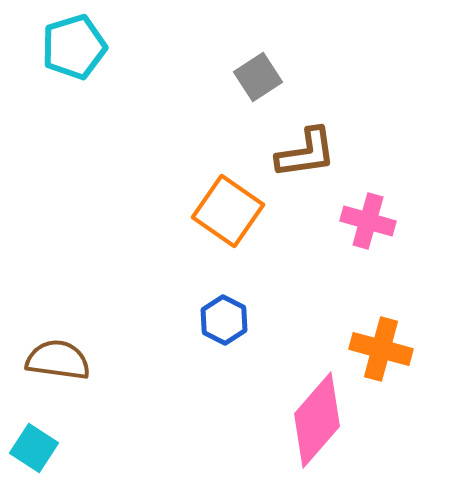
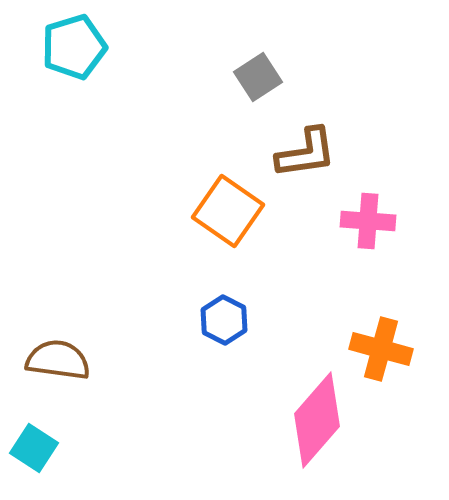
pink cross: rotated 12 degrees counterclockwise
